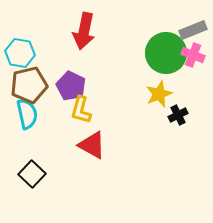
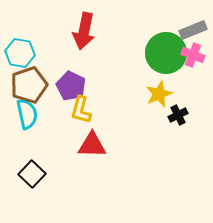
brown pentagon: rotated 6 degrees counterclockwise
red triangle: rotated 28 degrees counterclockwise
